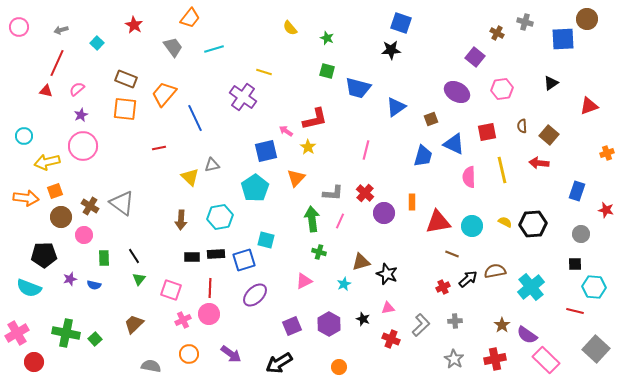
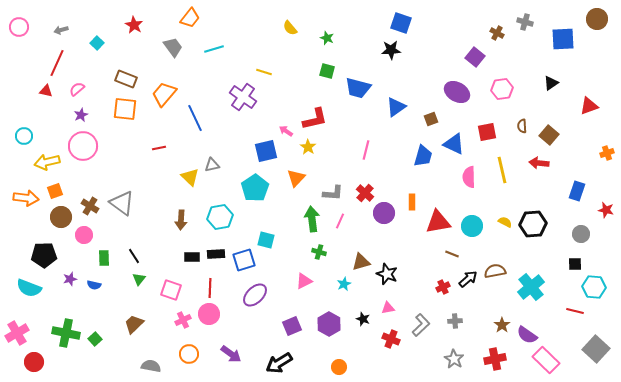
brown circle at (587, 19): moved 10 px right
